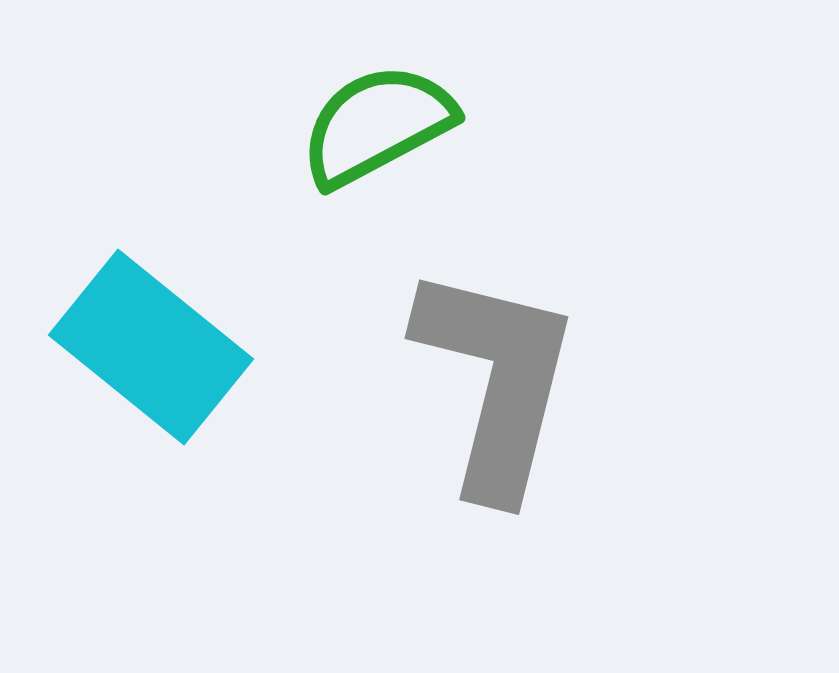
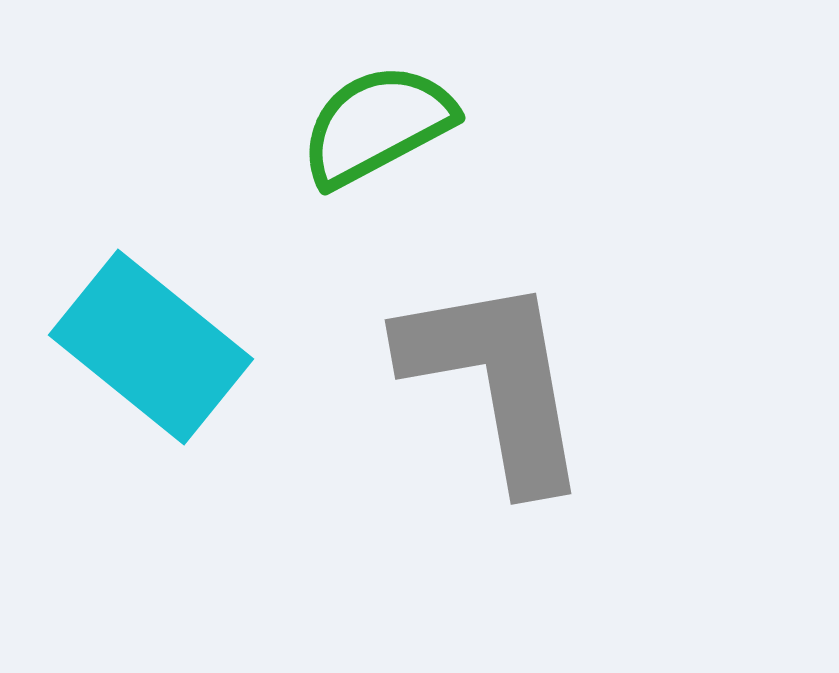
gray L-shape: rotated 24 degrees counterclockwise
